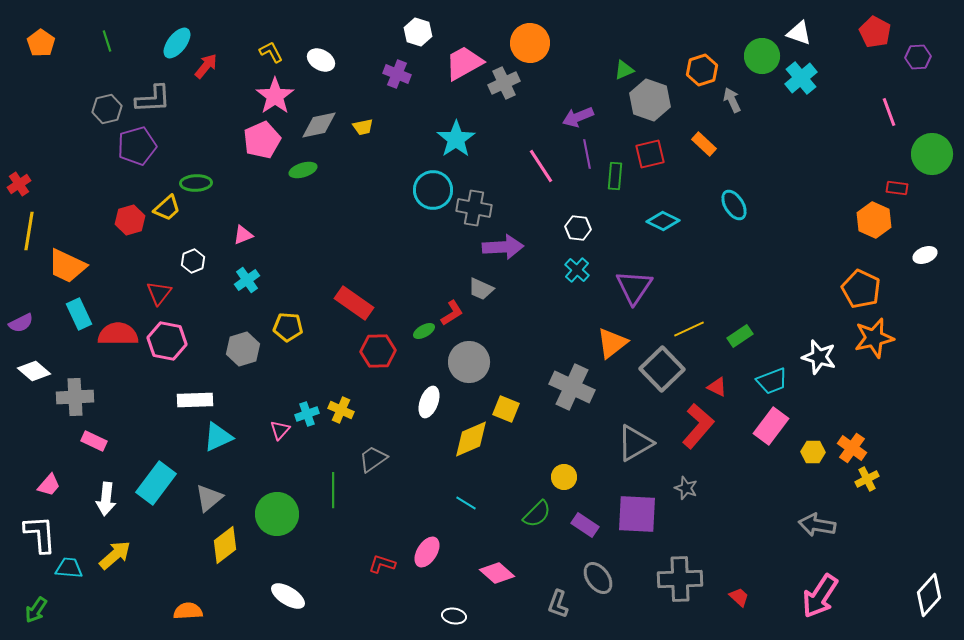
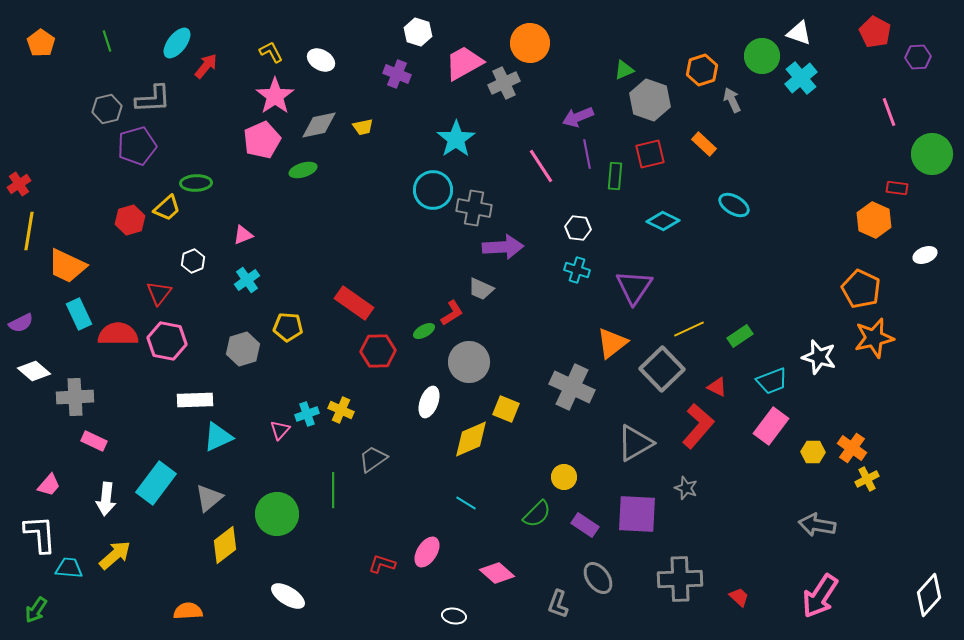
cyan ellipse at (734, 205): rotated 28 degrees counterclockwise
cyan cross at (577, 270): rotated 25 degrees counterclockwise
